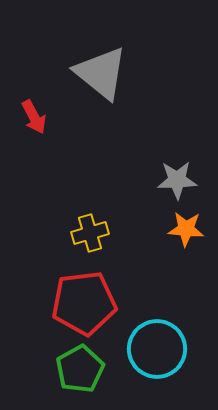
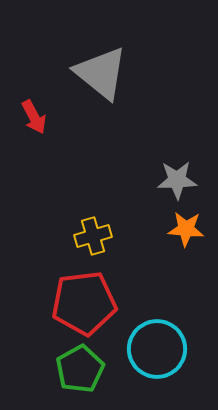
yellow cross: moved 3 px right, 3 px down
